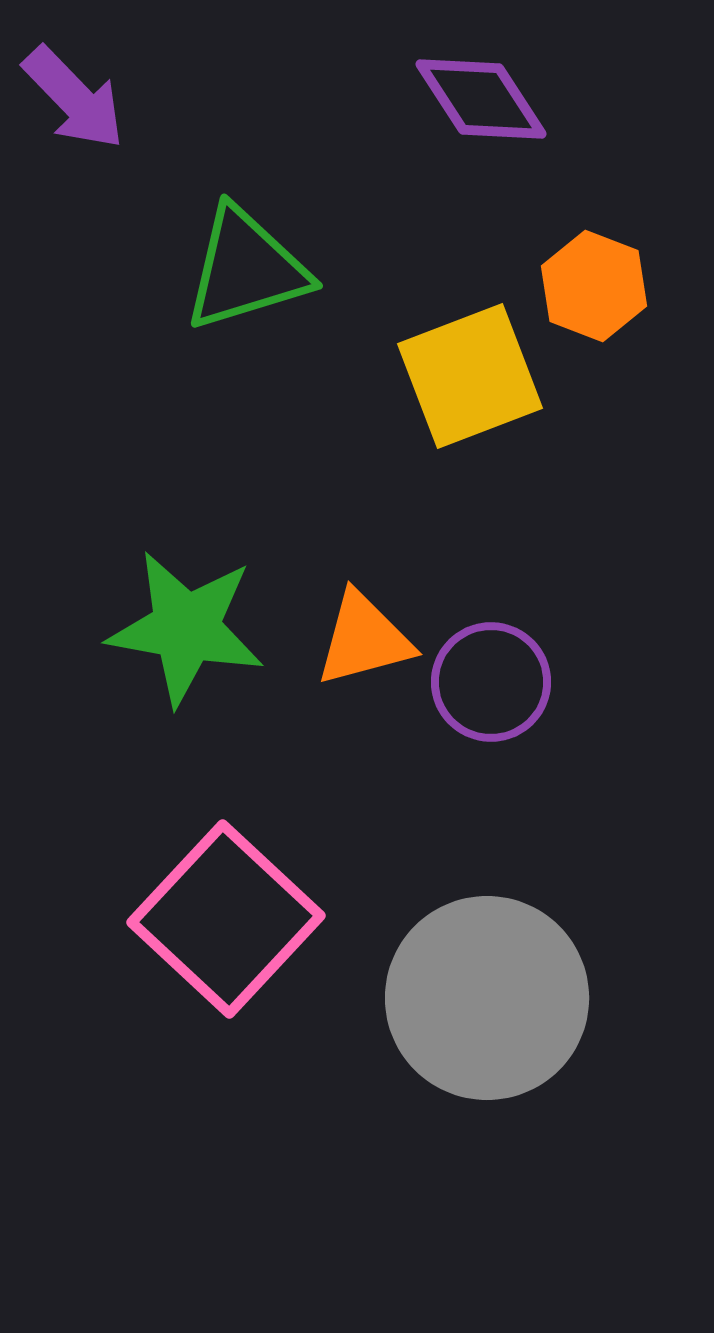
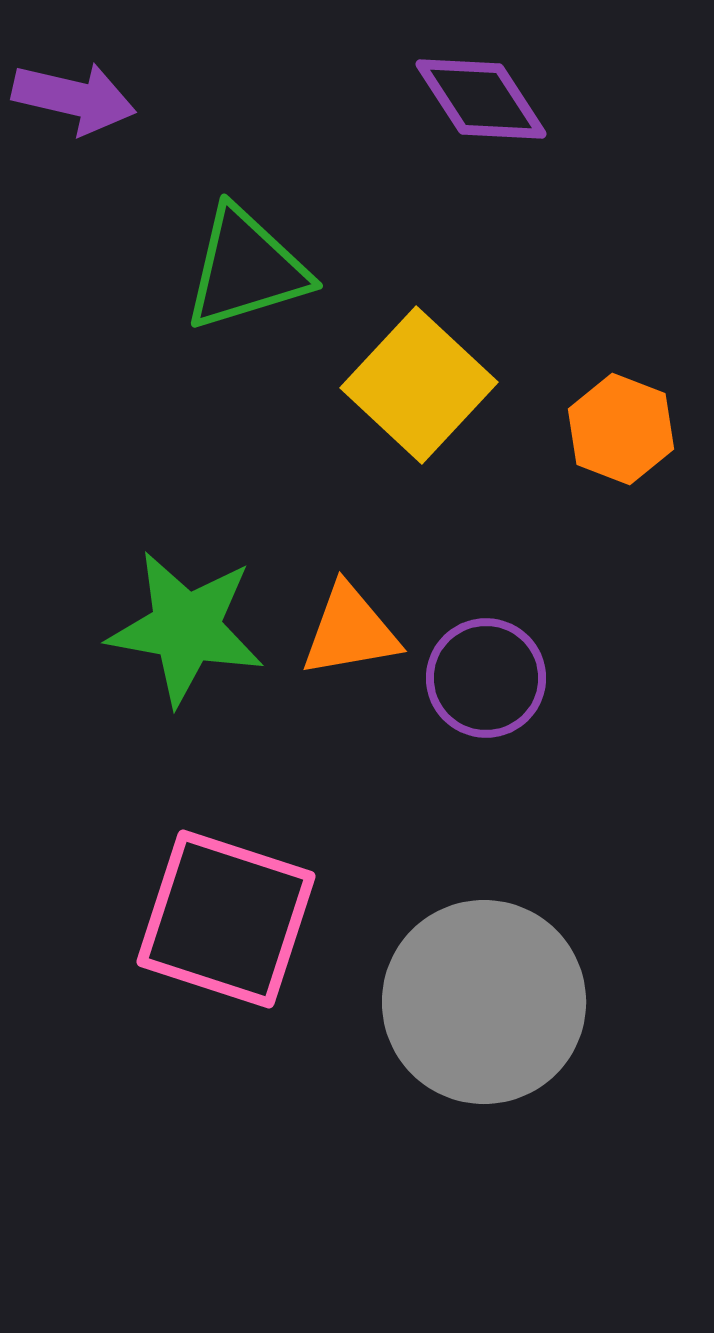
purple arrow: rotated 33 degrees counterclockwise
orange hexagon: moved 27 px right, 143 px down
yellow square: moved 51 px left, 9 px down; rotated 26 degrees counterclockwise
orange triangle: moved 14 px left, 8 px up; rotated 5 degrees clockwise
purple circle: moved 5 px left, 4 px up
pink square: rotated 25 degrees counterclockwise
gray circle: moved 3 px left, 4 px down
